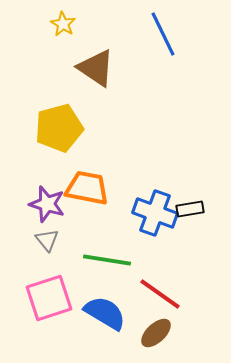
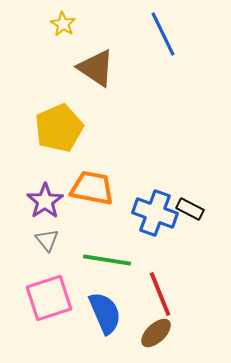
yellow pentagon: rotated 9 degrees counterclockwise
orange trapezoid: moved 5 px right
purple star: moved 2 px left, 3 px up; rotated 21 degrees clockwise
black rectangle: rotated 36 degrees clockwise
red line: rotated 33 degrees clockwise
blue semicircle: rotated 36 degrees clockwise
